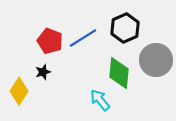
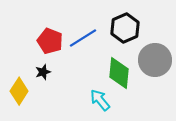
gray circle: moved 1 px left
